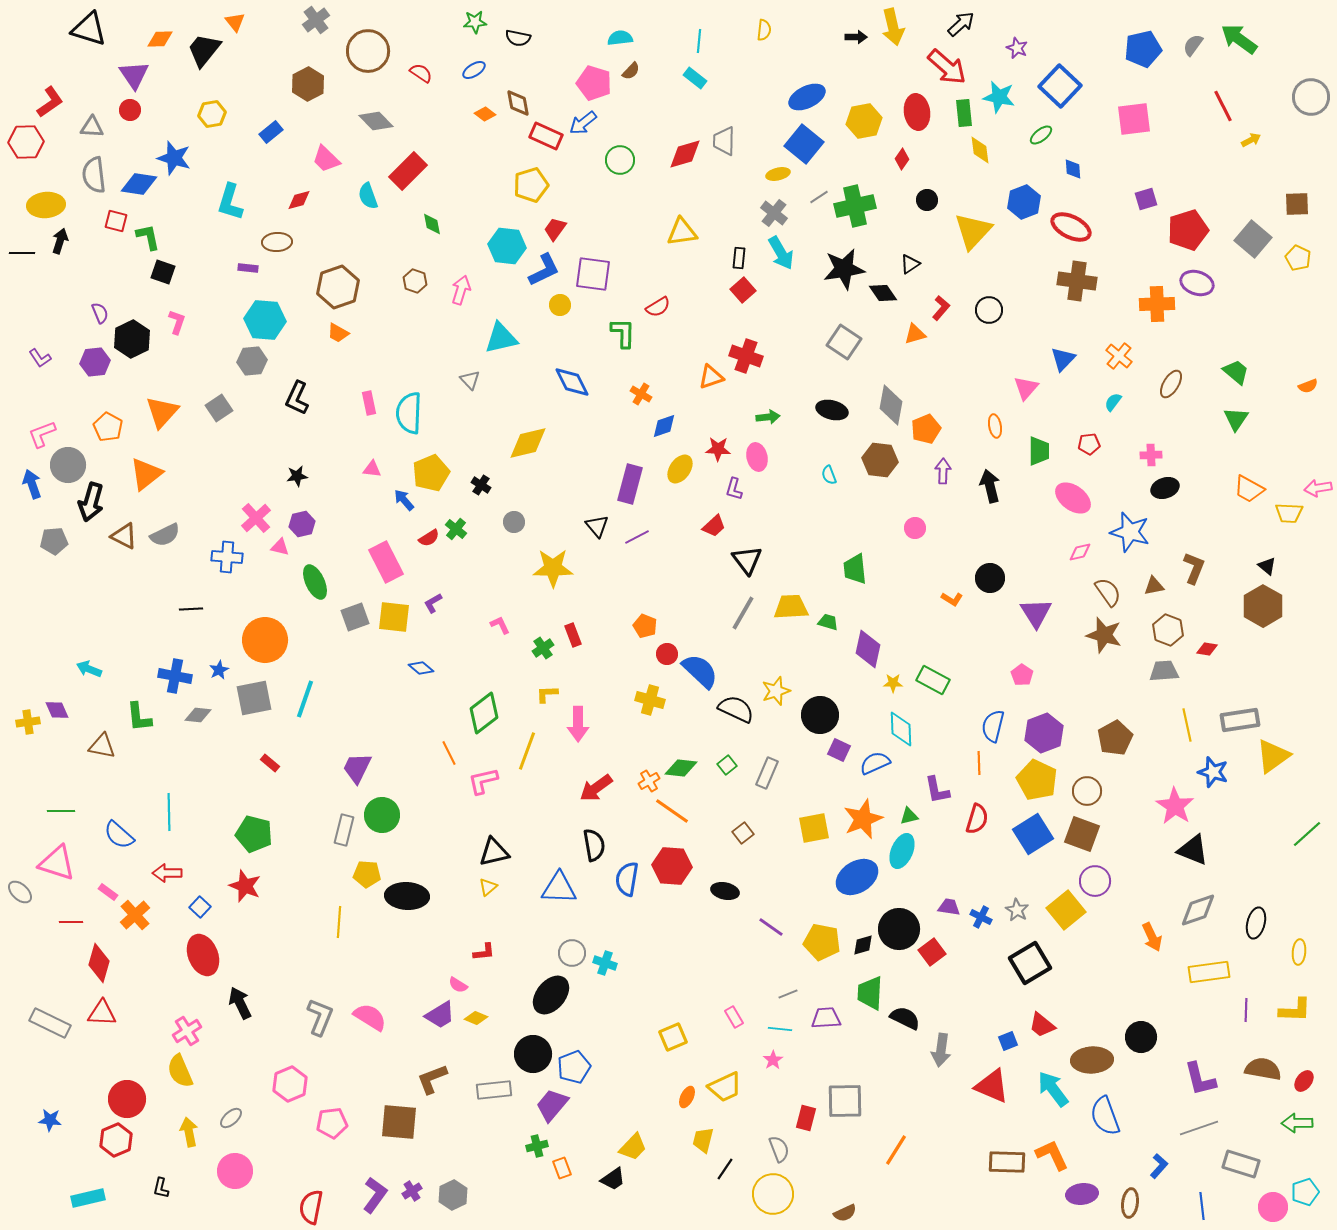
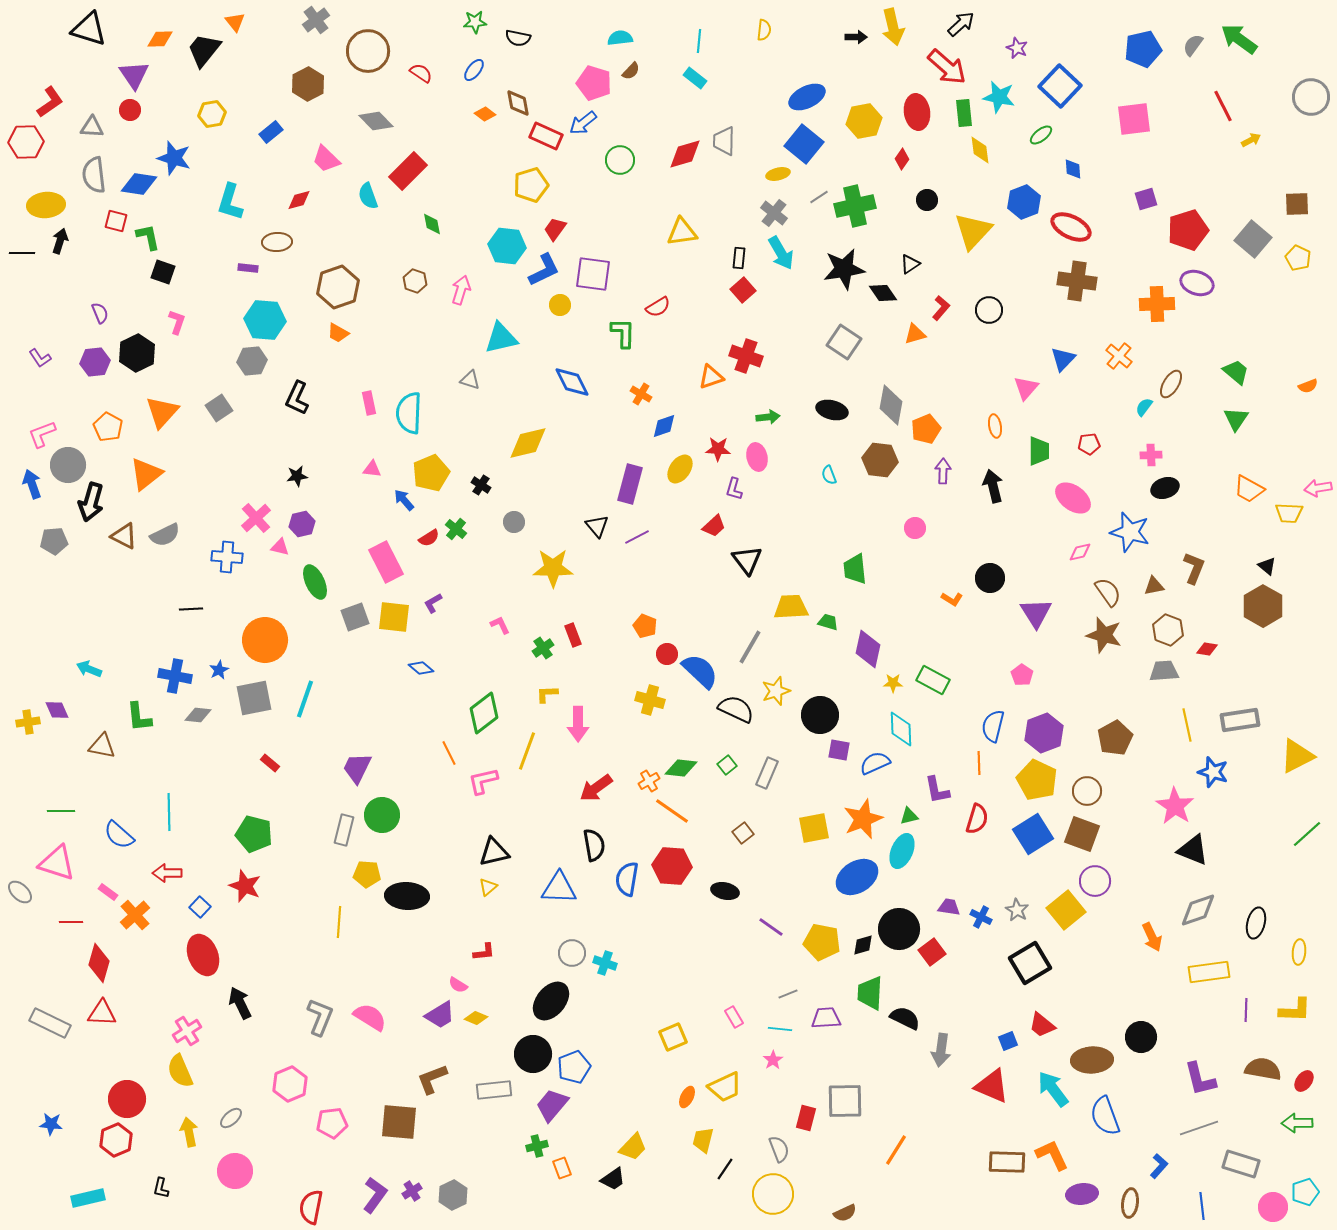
blue ellipse at (474, 70): rotated 20 degrees counterclockwise
black hexagon at (132, 339): moved 5 px right, 14 px down
gray triangle at (470, 380): rotated 30 degrees counterclockwise
cyan semicircle at (1113, 402): moved 31 px right, 5 px down
black arrow at (990, 486): moved 3 px right
gray line at (743, 613): moved 7 px right, 34 px down
purple square at (839, 750): rotated 15 degrees counterclockwise
yellow triangle at (1273, 756): moved 24 px right; rotated 9 degrees clockwise
black ellipse at (551, 995): moved 6 px down
blue star at (50, 1120): moved 1 px right, 4 px down
